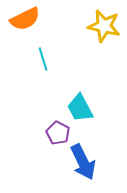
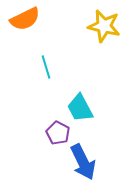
cyan line: moved 3 px right, 8 px down
